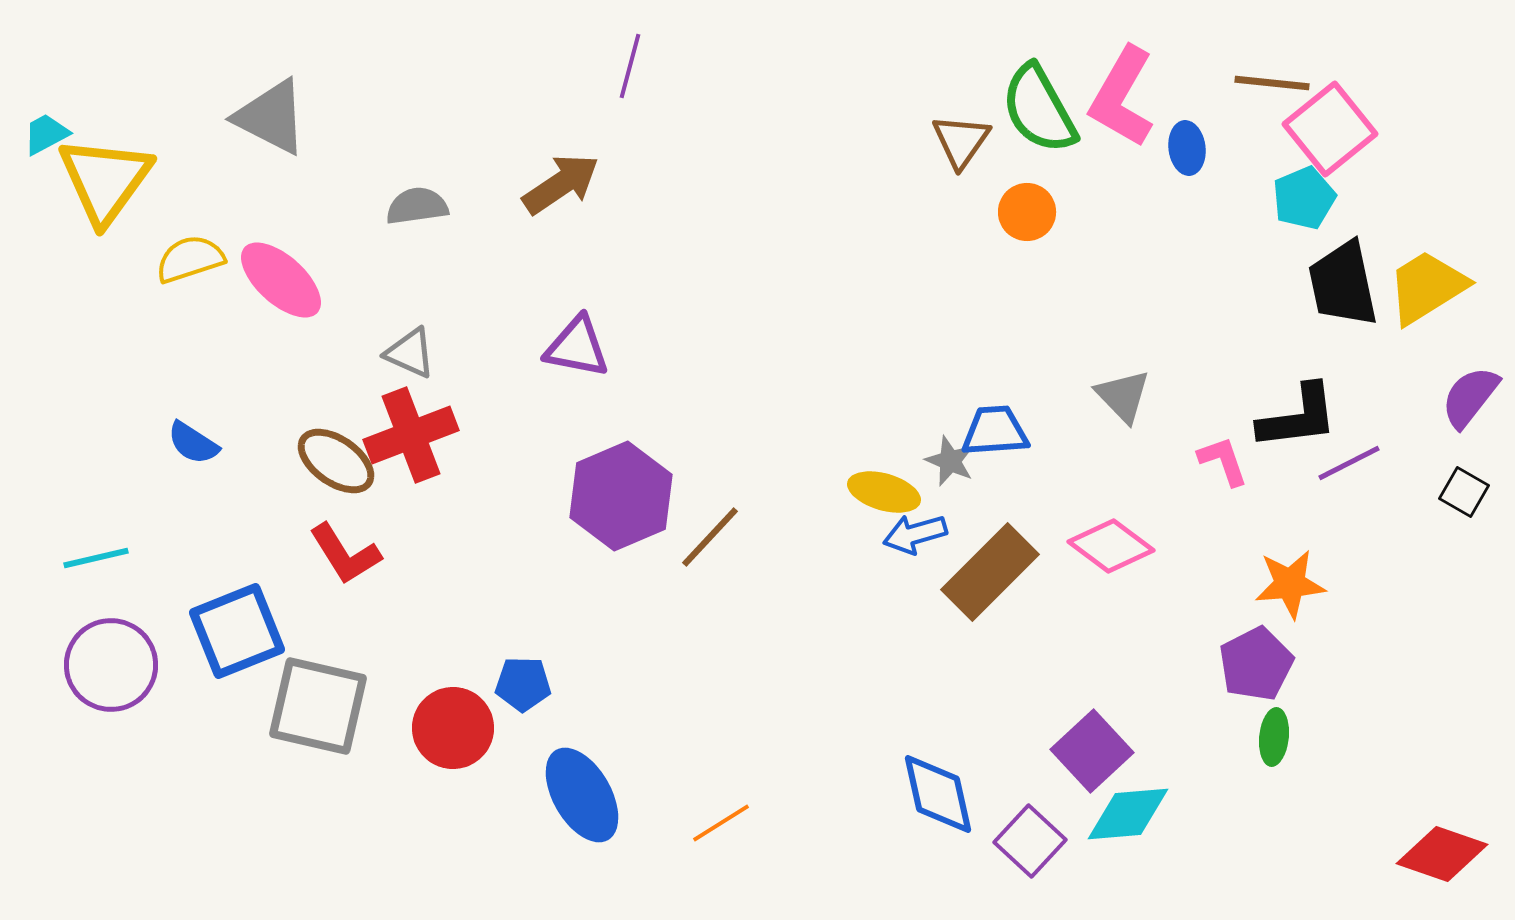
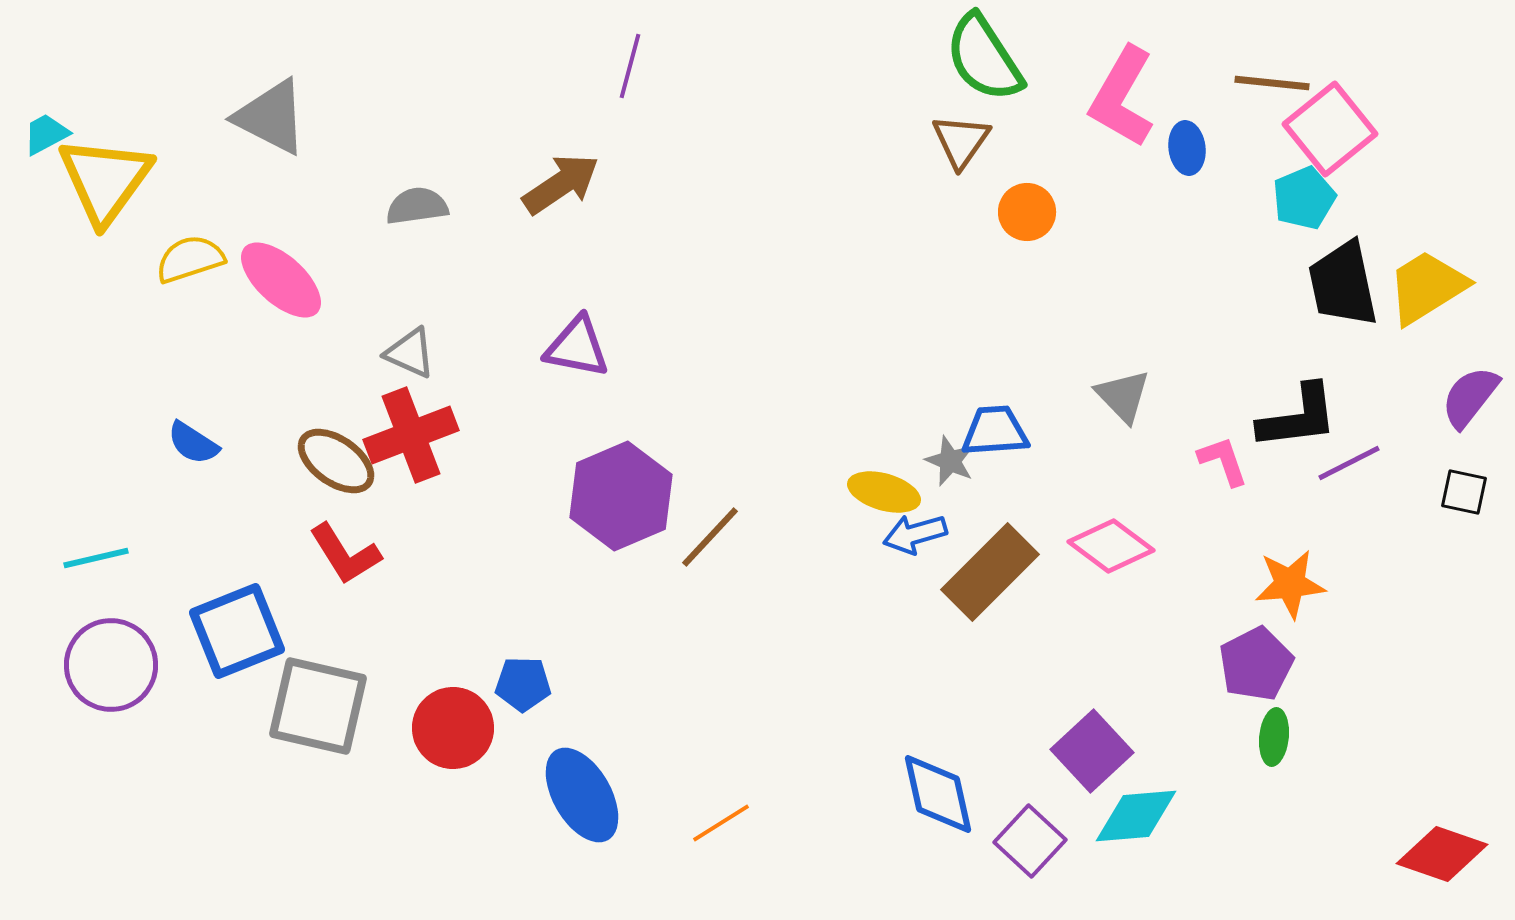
green semicircle at (1039, 109): moved 55 px left, 51 px up; rotated 4 degrees counterclockwise
black square at (1464, 492): rotated 18 degrees counterclockwise
cyan diamond at (1128, 814): moved 8 px right, 2 px down
